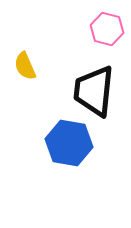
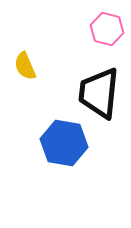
black trapezoid: moved 5 px right, 2 px down
blue hexagon: moved 5 px left
